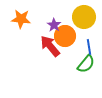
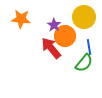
red arrow: moved 1 px right, 2 px down
green semicircle: moved 2 px left, 1 px up
